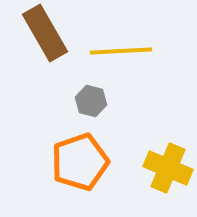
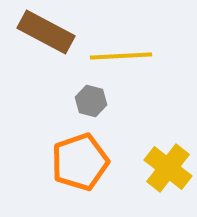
brown rectangle: moved 1 px right, 1 px up; rotated 32 degrees counterclockwise
yellow line: moved 5 px down
yellow cross: rotated 15 degrees clockwise
